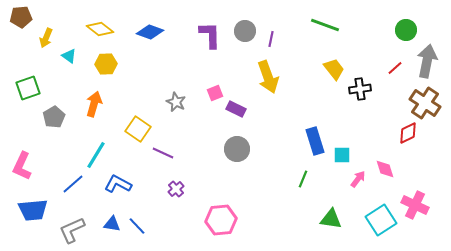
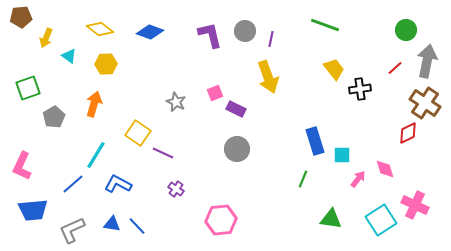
purple L-shape at (210, 35): rotated 12 degrees counterclockwise
yellow square at (138, 129): moved 4 px down
purple cross at (176, 189): rotated 14 degrees counterclockwise
